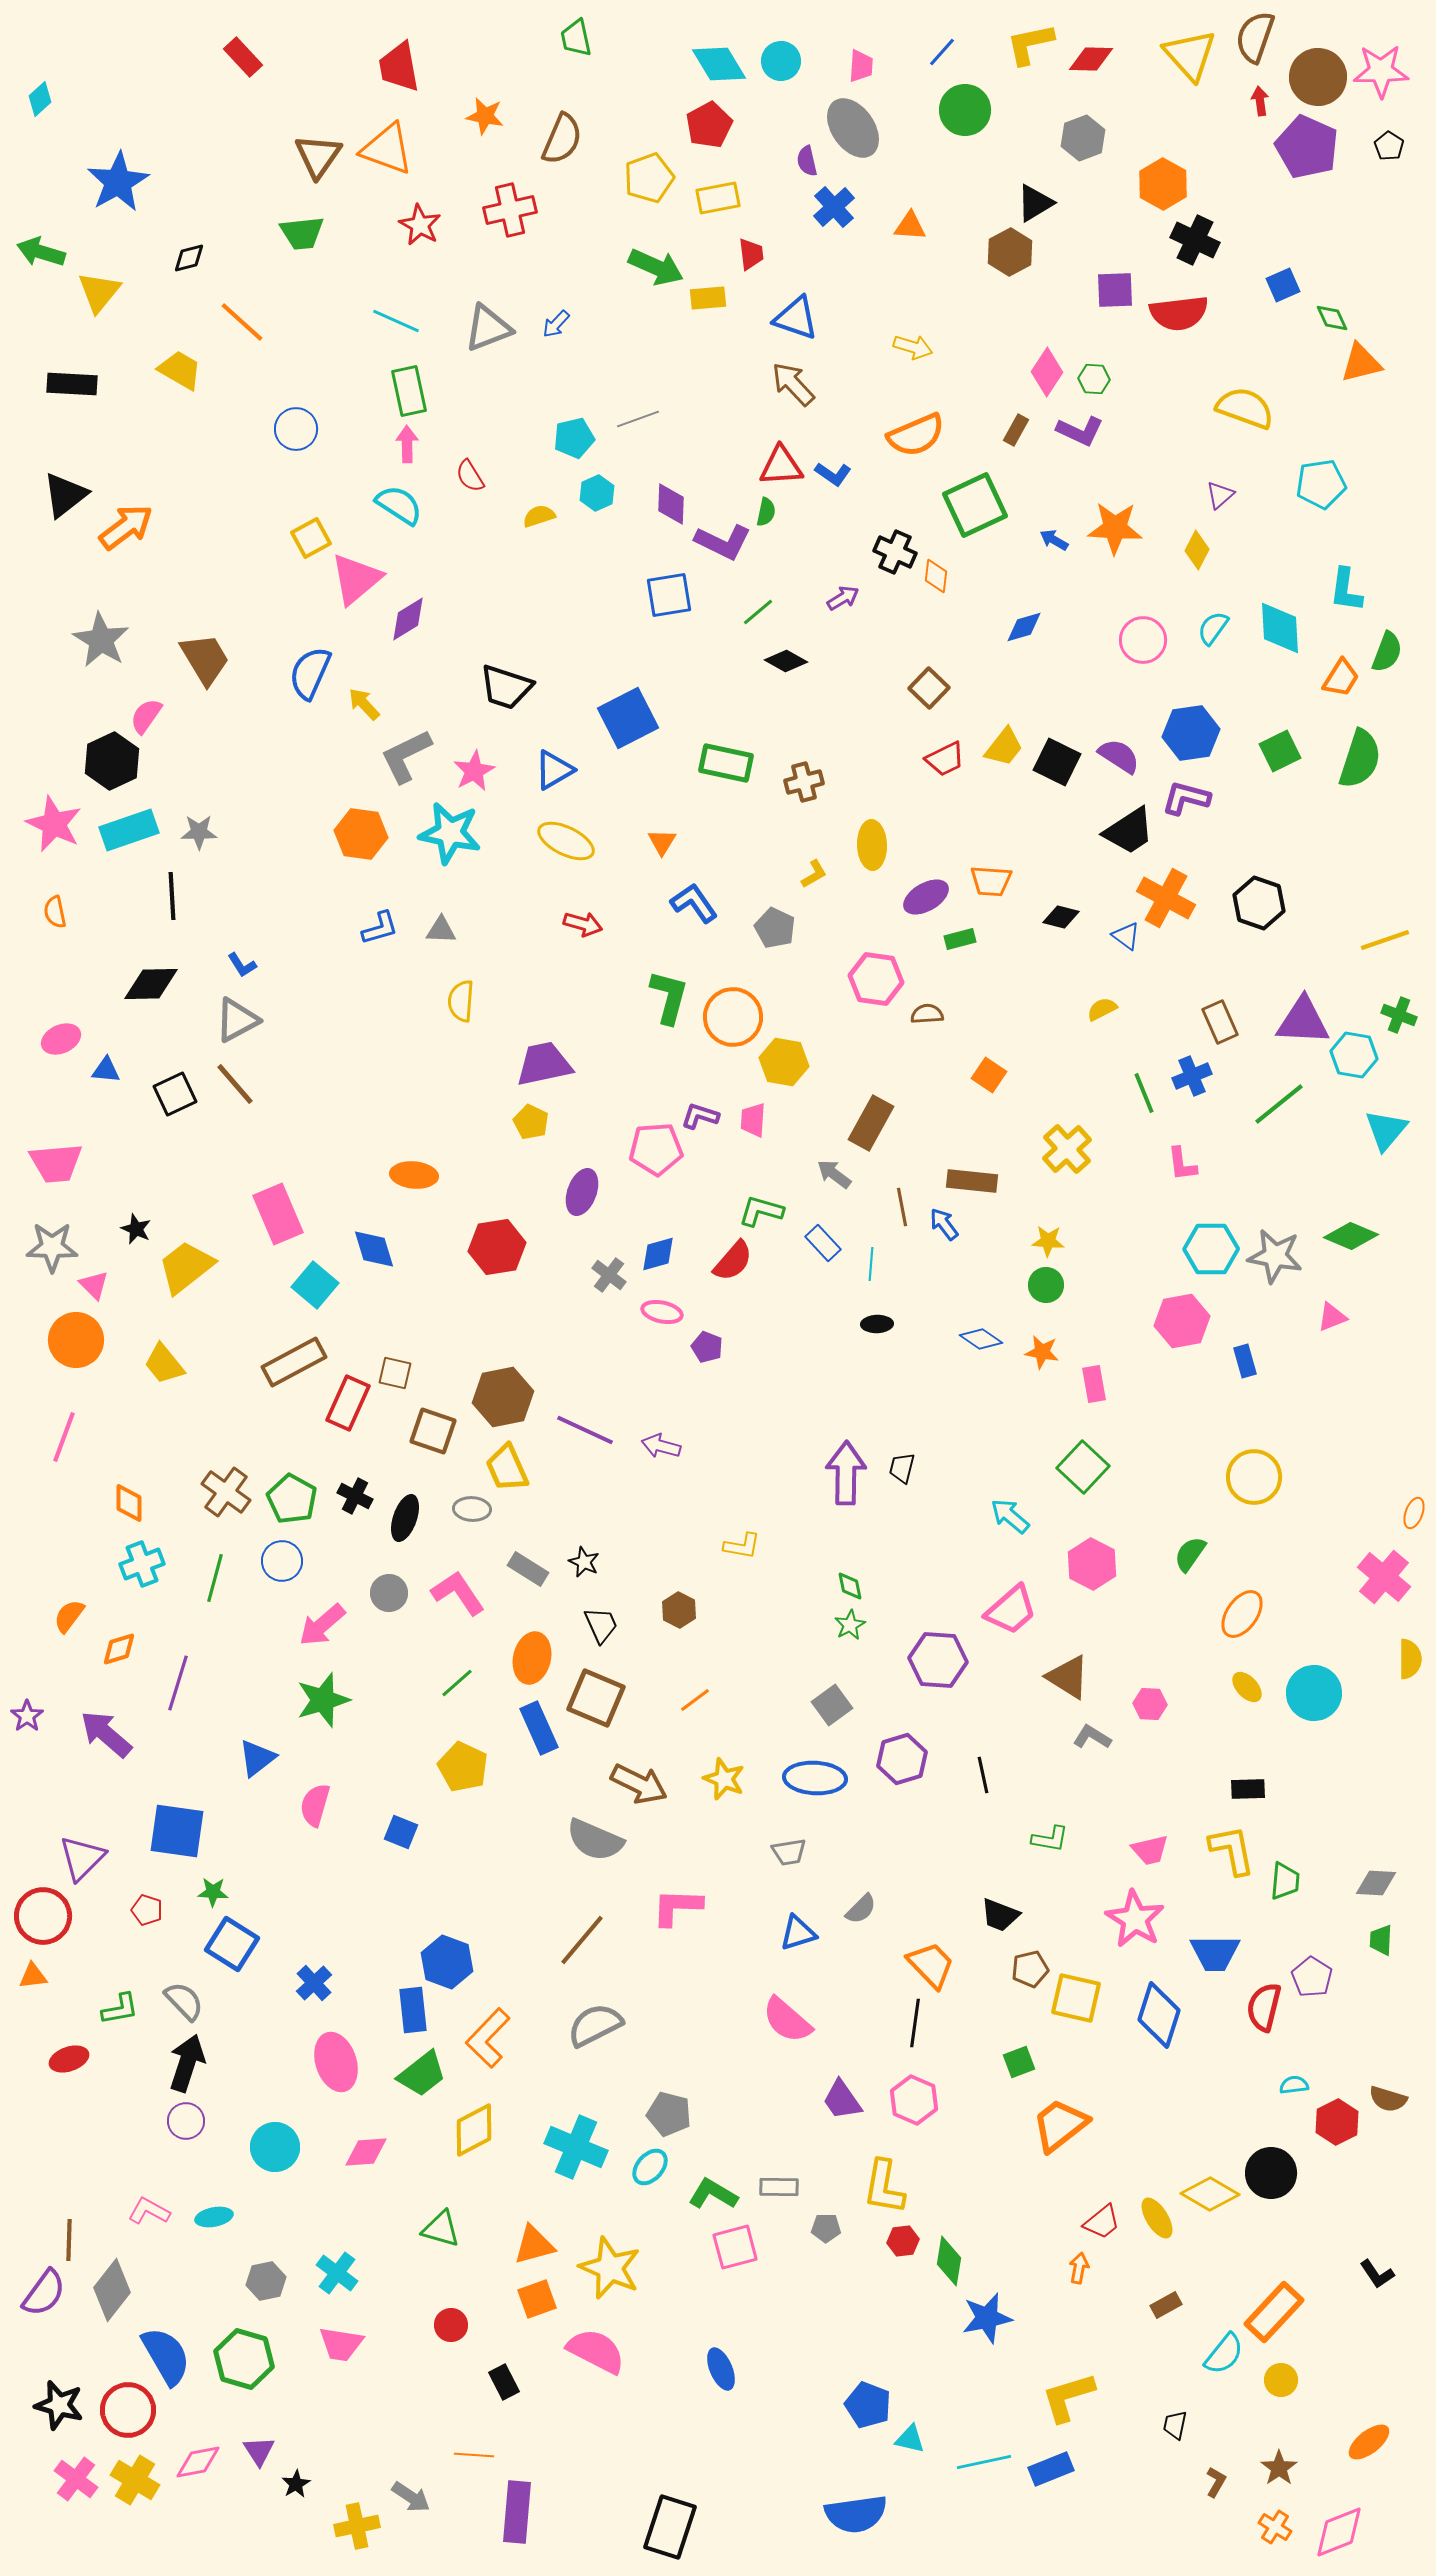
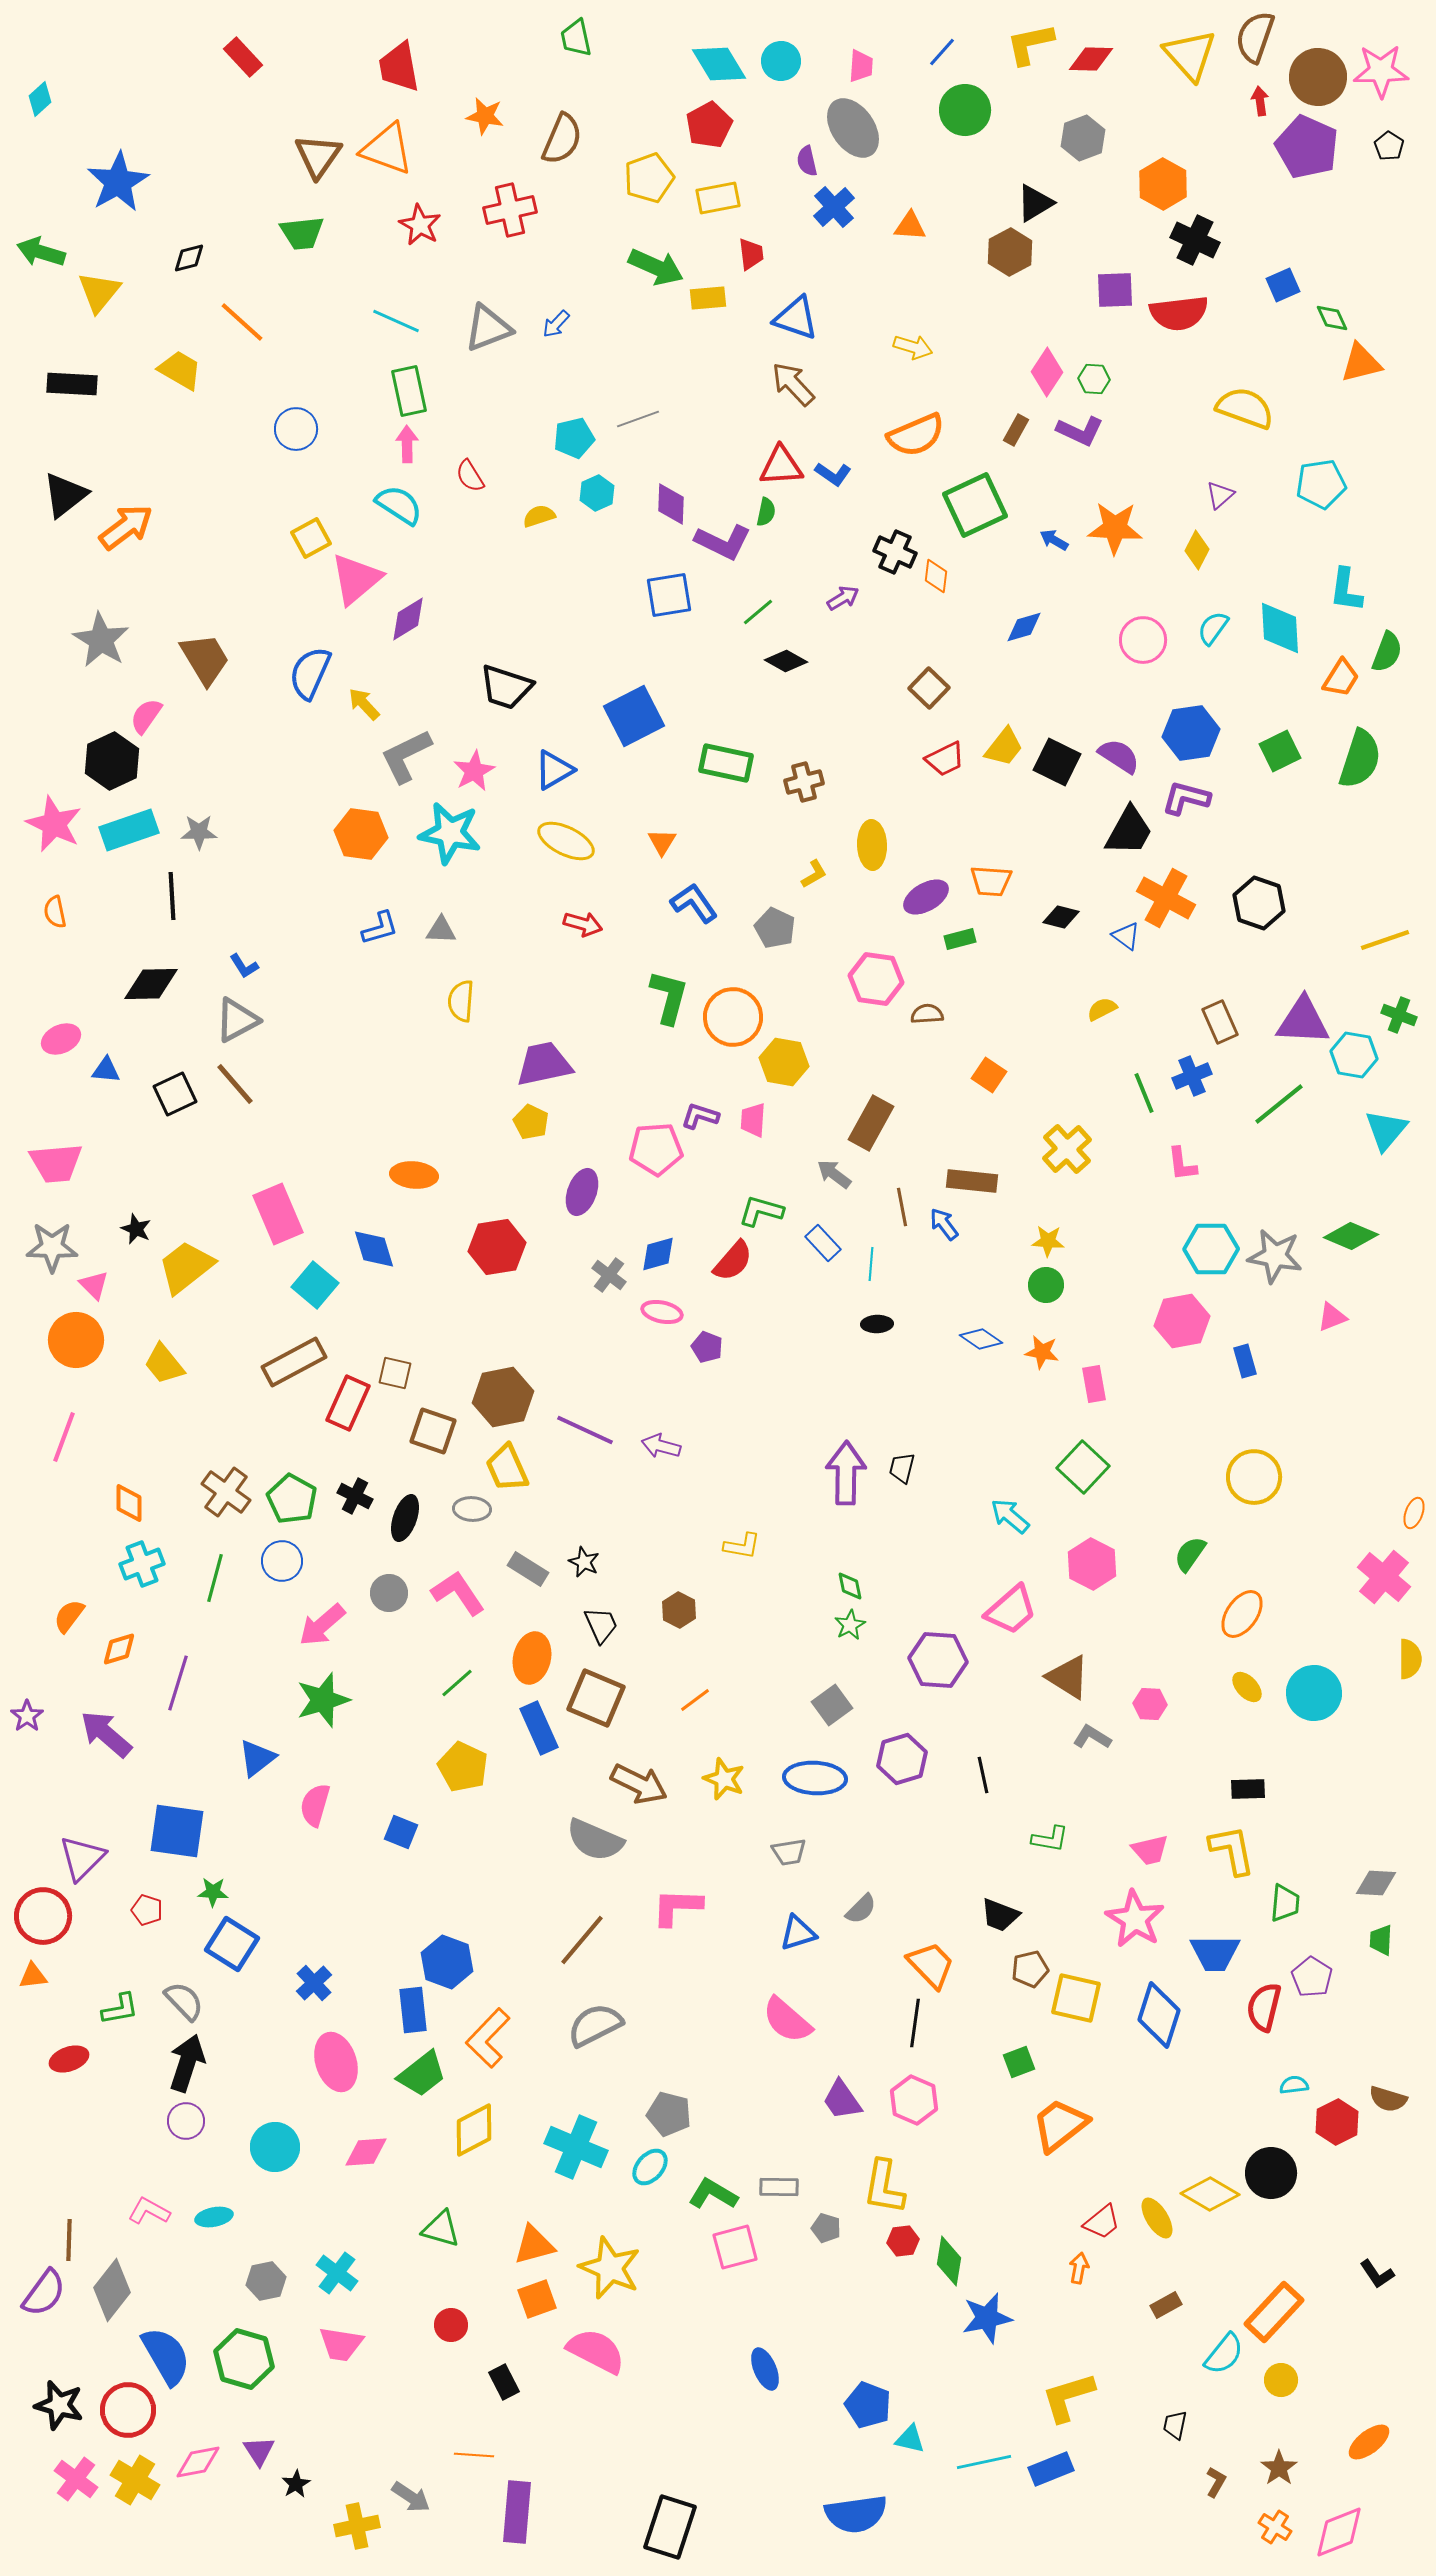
blue square at (628, 718): moved 6 px right, 2 px up
black trapezoid at (1129, 831): rotated 28 degrees counterclockwise
blue L-shape at (242, 965): moved 2 px right, 1 px down
green trapezoid at (1285, 1881): moved 22 px down
gray pentagon at (826, 2228): rotated 16 degrees clockwise
blue ellipse at (721, 2369): moved 44 px right
